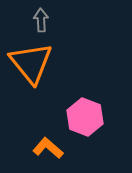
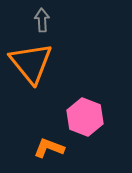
gray arrow: moved 1 px right
orange L-shape: moved 1 px right; rotated 20 degrees counterclockwise
